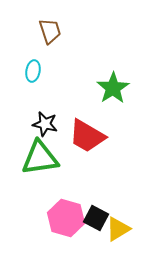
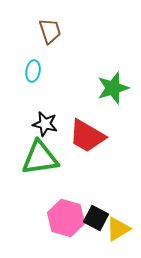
green star: rotated 16 degrees clockwise
